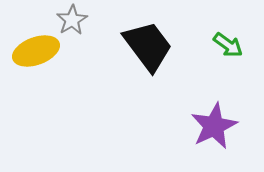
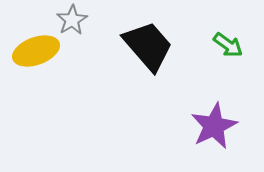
black trapezoid: rotated 4 degrees counterclockwise
